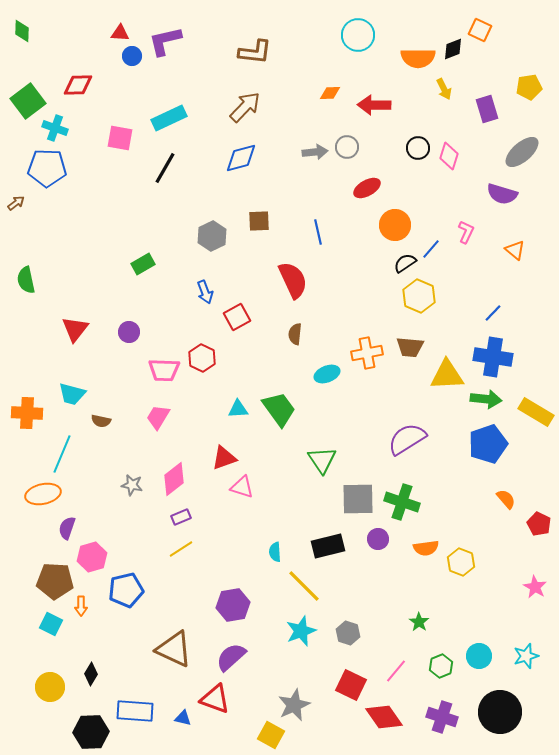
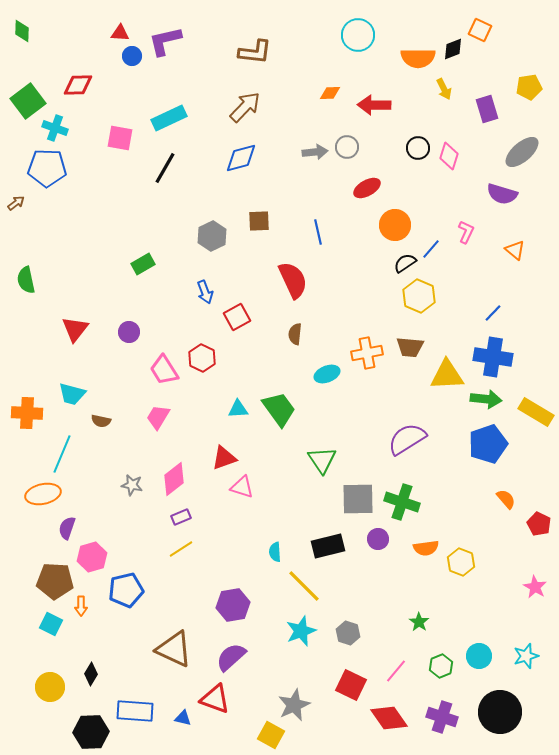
pink trapezoid at (164, 370): rotated 56 degrees clockwise
red diamond at (384, 717): moved 5 px right, 1 px down
